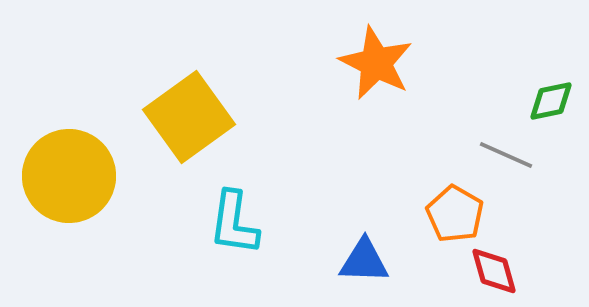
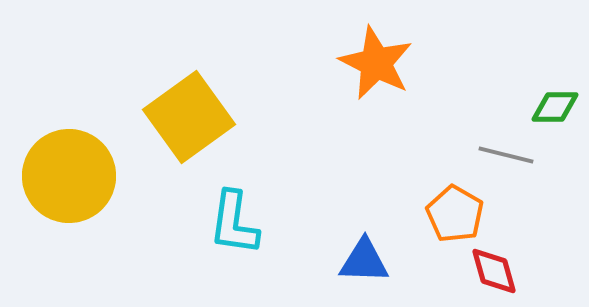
green diamond: moved 4 px right, 6 px down; rotated 12 degrees clockwise
gray line: rotated 10 degrees counterclockwise
